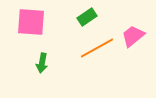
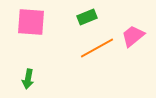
green rectangle: rotated 12 degrees clockwise
green arrow: moved 14 px left, 16 px down
